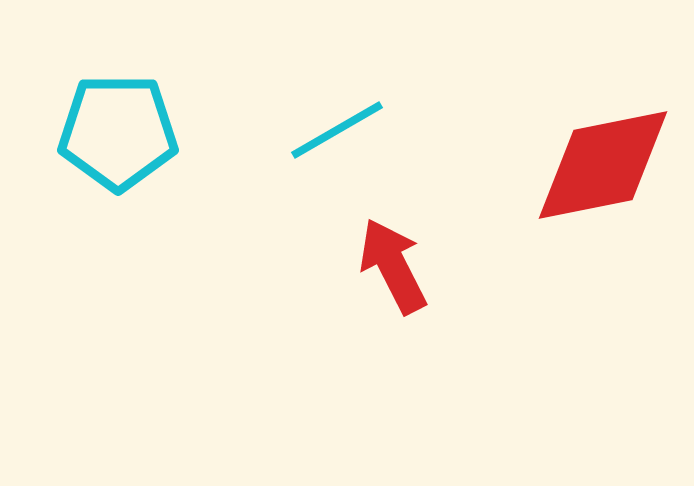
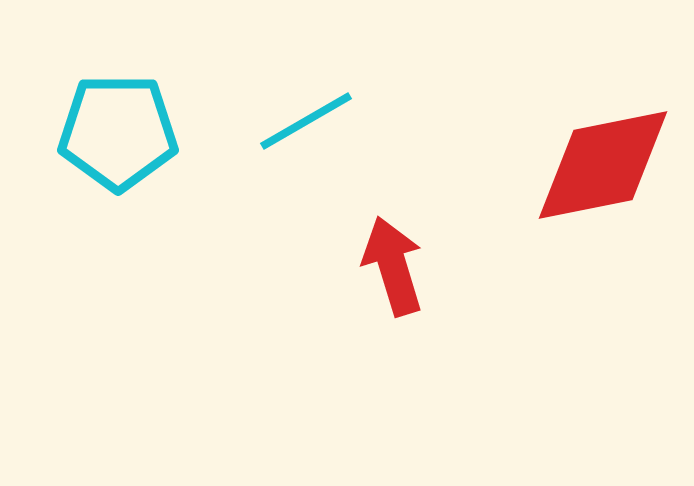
cyan line: moved 31 px left, 9 px up
red arrow: rotated 10 degrees clockwise
